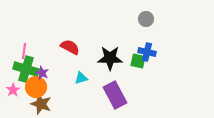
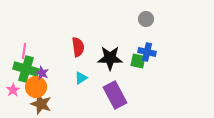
red semicircle: moved 8 px right; rotated 54 degrees clockwise
cyan triangle: rotated 16 degrees counterclockwise
